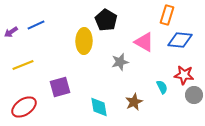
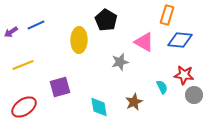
yellow ellipse: moved 5 px left, 1 px up
